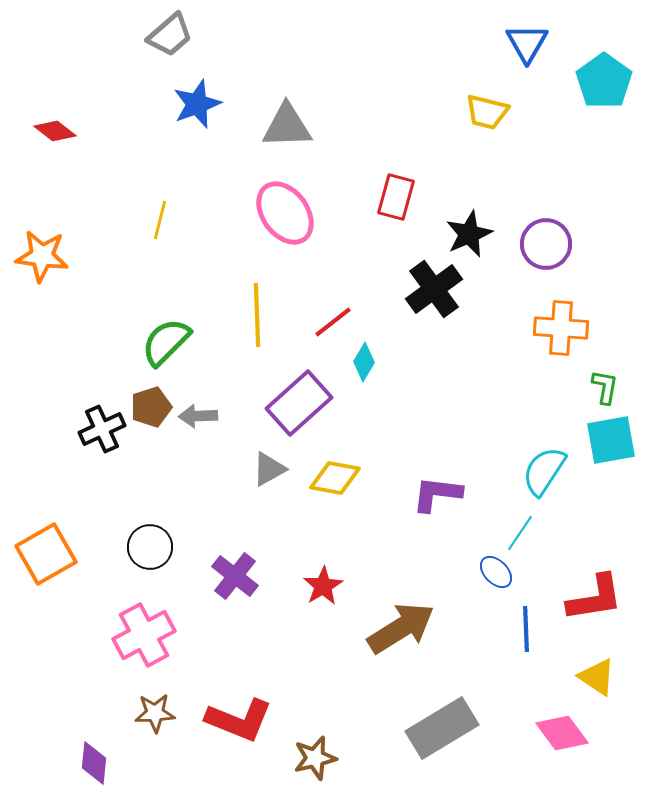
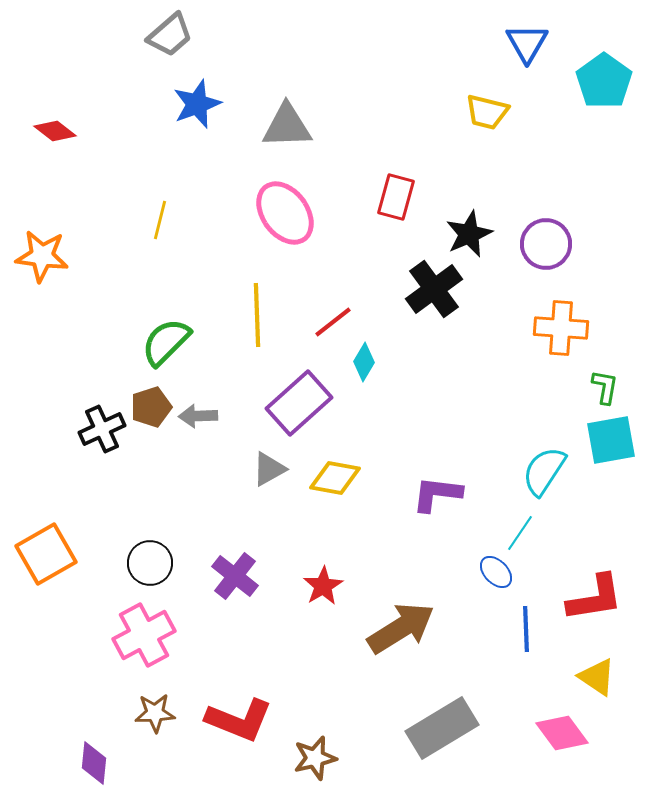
black circle at (150, 547): moved 16 px down
